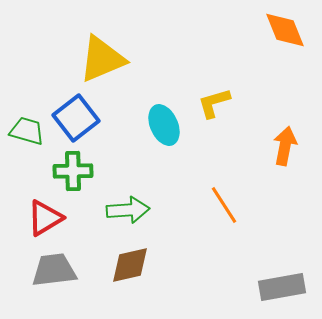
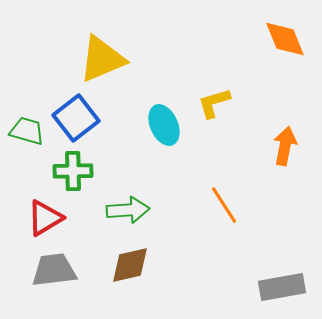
orange diamond: moved 9 px down
